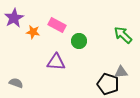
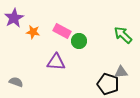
pink rectangle: moved 5 px right, 6 px down
gray semicircle: moved 1 px up
